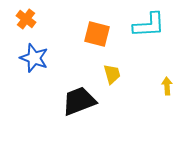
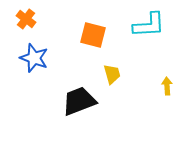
orange square: moved 4 px left, 1 px down
